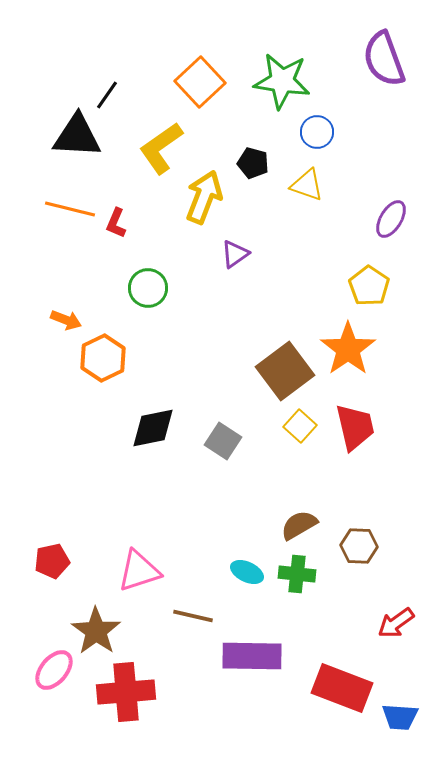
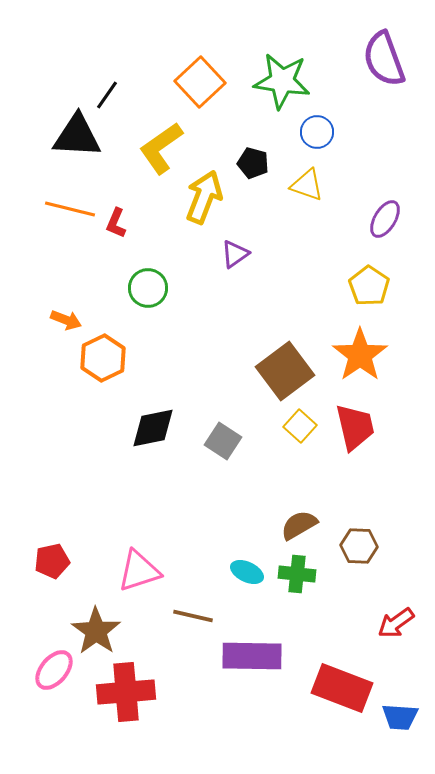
purple ellipse: moved 6 px left
orange star: moved 12 px right, 6 px down
